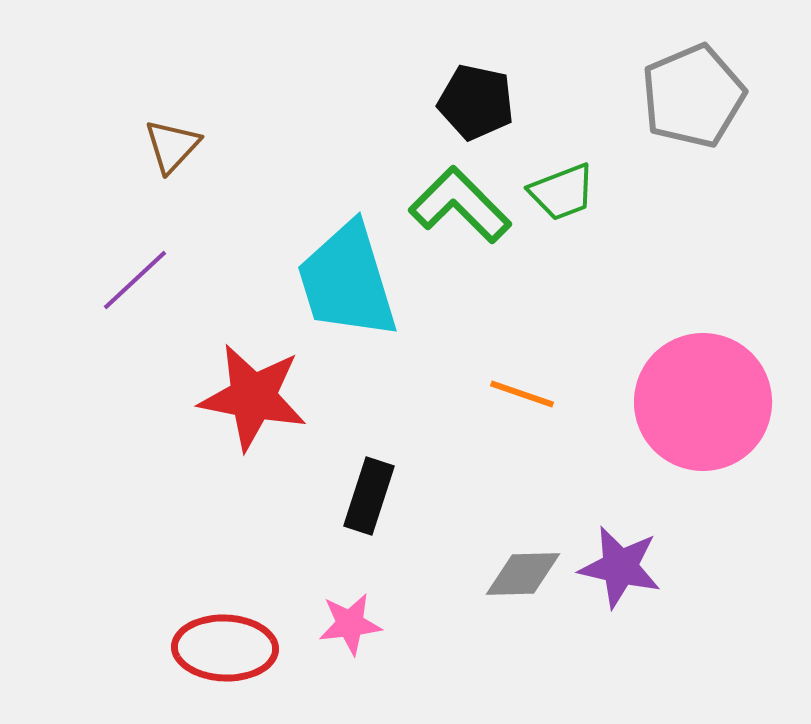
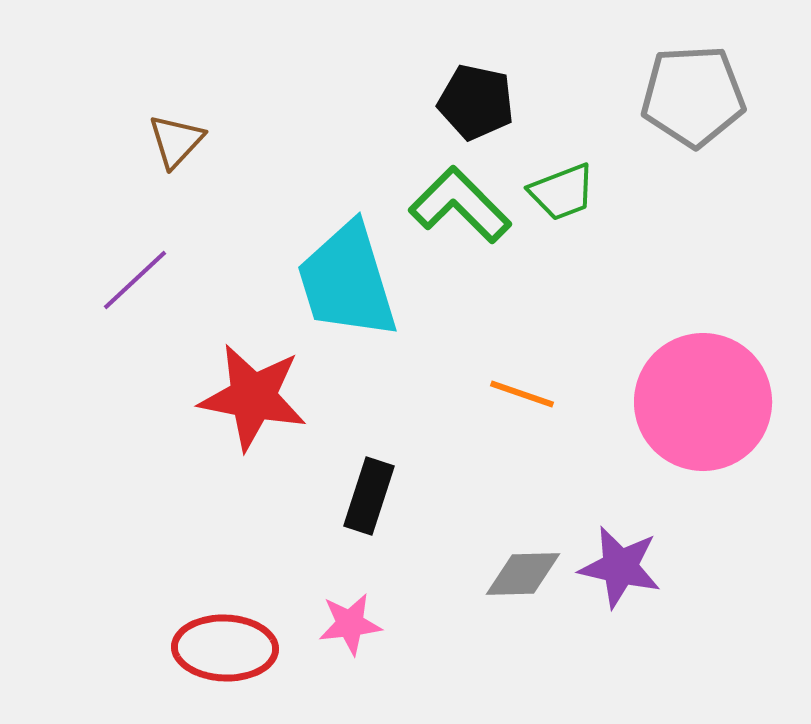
gray pentagon: rotated 20 degrees clockwise
brown triangle: moved 4 px right, 5 px up
